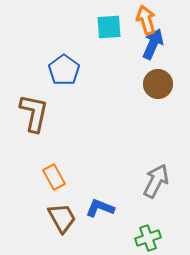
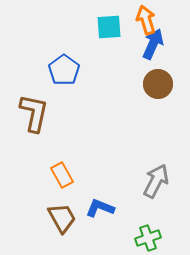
orange rectangle: moved 8 px right, 2 px up
